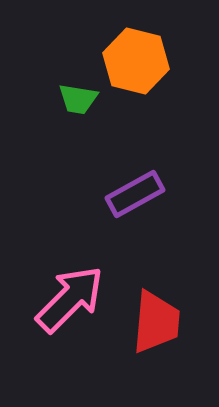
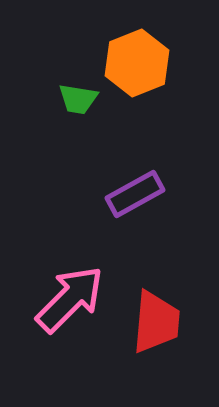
orange hexagon: moved 1 px right, 2 px down; rotated 24 degrees clockwise
